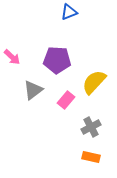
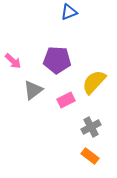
pink arrow: moved 1 px right, 4 px down
pink rectangle: rotated 24 degrees clockwise
orange rectangle: moved 1 px left, 1 px up; rotated 24 degrees clockwise
